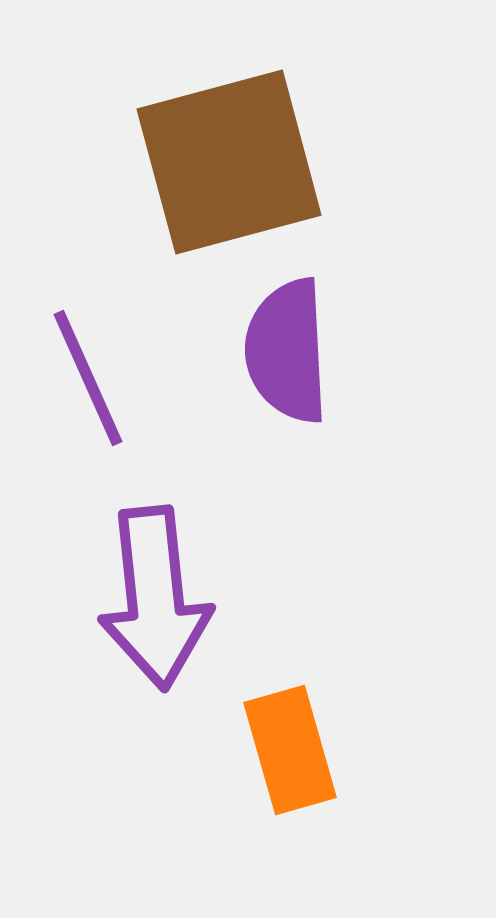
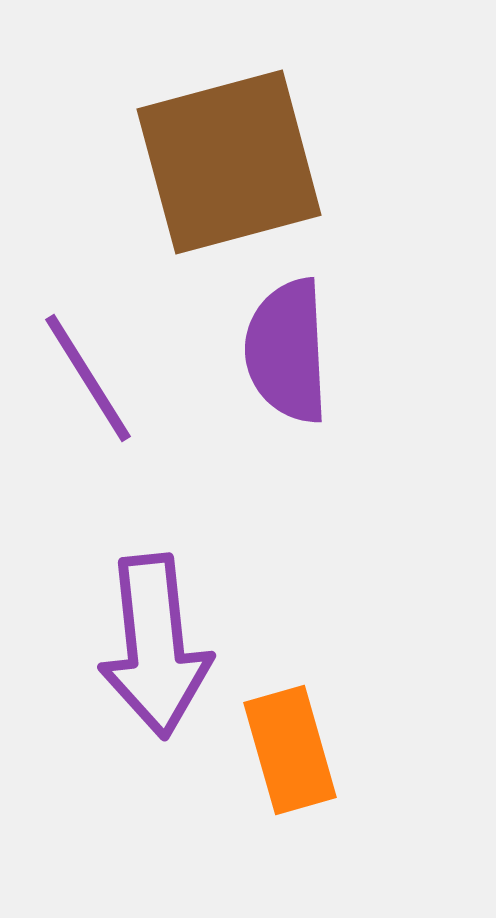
purple line: rotated 8 degrees counterclockwise
purple arrow: moved 48 px down
